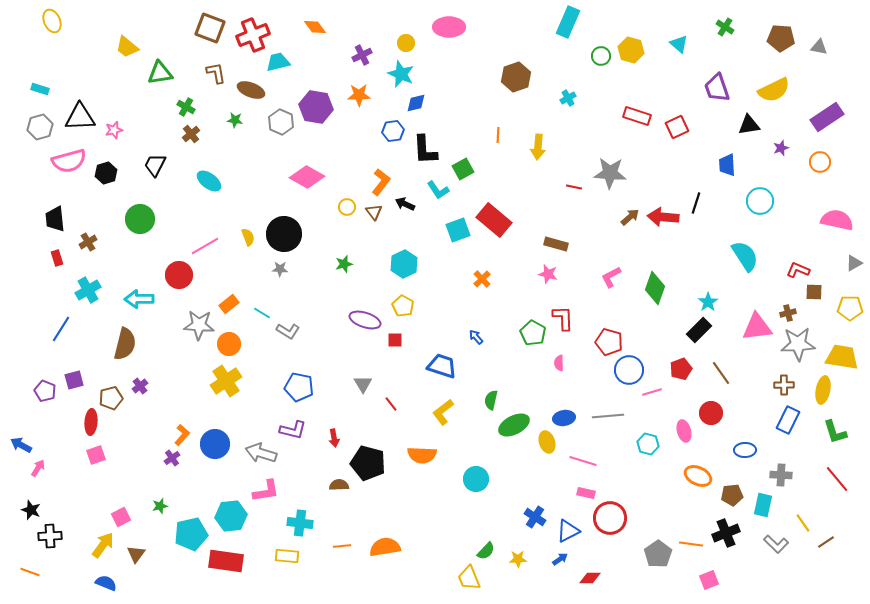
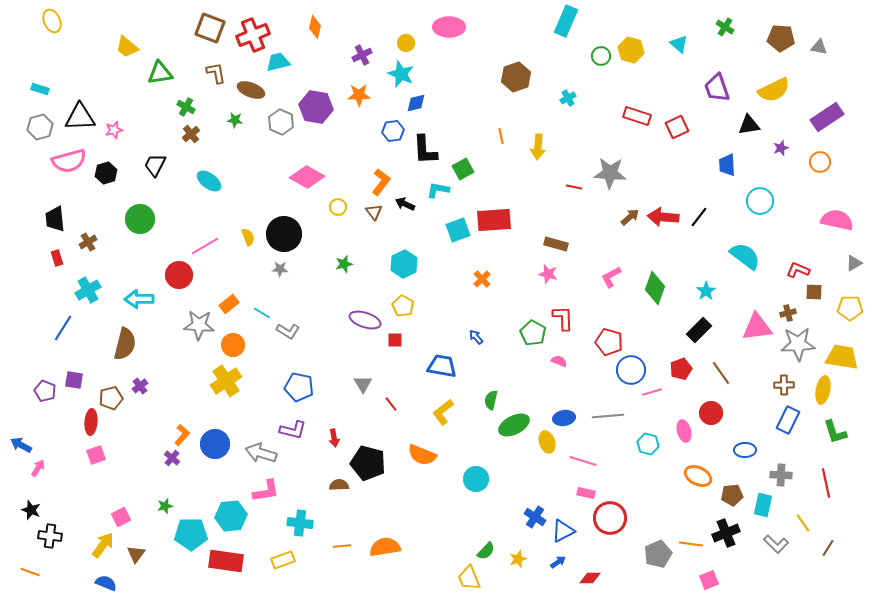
cyan rectangle at (568, 22): moved 2 px left, 1 px up
orange diamond at (315, 27): rotated 50 degrees clockwise
orange line at (498, 135): moved 3 px right, 1 px down; rotated 14 degrees counterclockwise
cyan L-shape at (438, 190): rotated 135 degrees clockwise
black line at (696, 203): moved 3 px right, 14 px down; rotated 20 degrees clockwise
yellow circle at (347, 207): moved 9 px left
red rectangle at (494, 220): rotated 44 degrees counterclockwise
cyan semicircle at (745, 256): rotated 20 degrees counterclockwise
cyan star at (708, 302): moved 2 px left, 11 px up
blue line at (61, 329): moved 2 px right, 1 px up
orange circle at (229, 344): moved 4 px right, 1 px down
pink semicircle at (559, 363): moved 2 px up; rotated 112 degrees clockwise
blue trapezoid at (442, 366): rotated 8 degrees counterclockwise
blue circle at (629, 370): moved 2 px right
purple square at (74, 380): rotated 24 degrees clockwise
orange semicircle at (422, 455): rotated 20 degrees clockwise
purple cross at (172, 458): rotated 14 degrees counterclockwise
red line at (837, 479): moved 11 px left, 4 px down; rotated 28 degrees clockwise
green star at (160, 506): moved 5 px right
blue triangle at (568, 531): moved 5 px left
cyan pentagon at (191, 534): rotated 12 degrees clockwise
black cross at (50, 536): rotated 10 degrees clockwise
brown line at (826, 542): moved 2 px right, 6 px down; rotated 24 degrees counterclockwise
gray pentagon at (658, 554): rotated 12 degrees clockwise
yellow rectangle at (287, 556): moved 4 px left, 4 px down; rotated 25 degrees counterclockwise
yellow star at (518, 559): rotated 18 degrees counterclockwise
blue arrow at (560, 559): moved 2 px left, 3 px down
